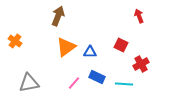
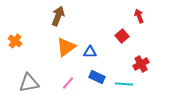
red square: moved 1 px right, 9 px up; rotated 24 degrees clockwise
pink line: moved 6 px left
